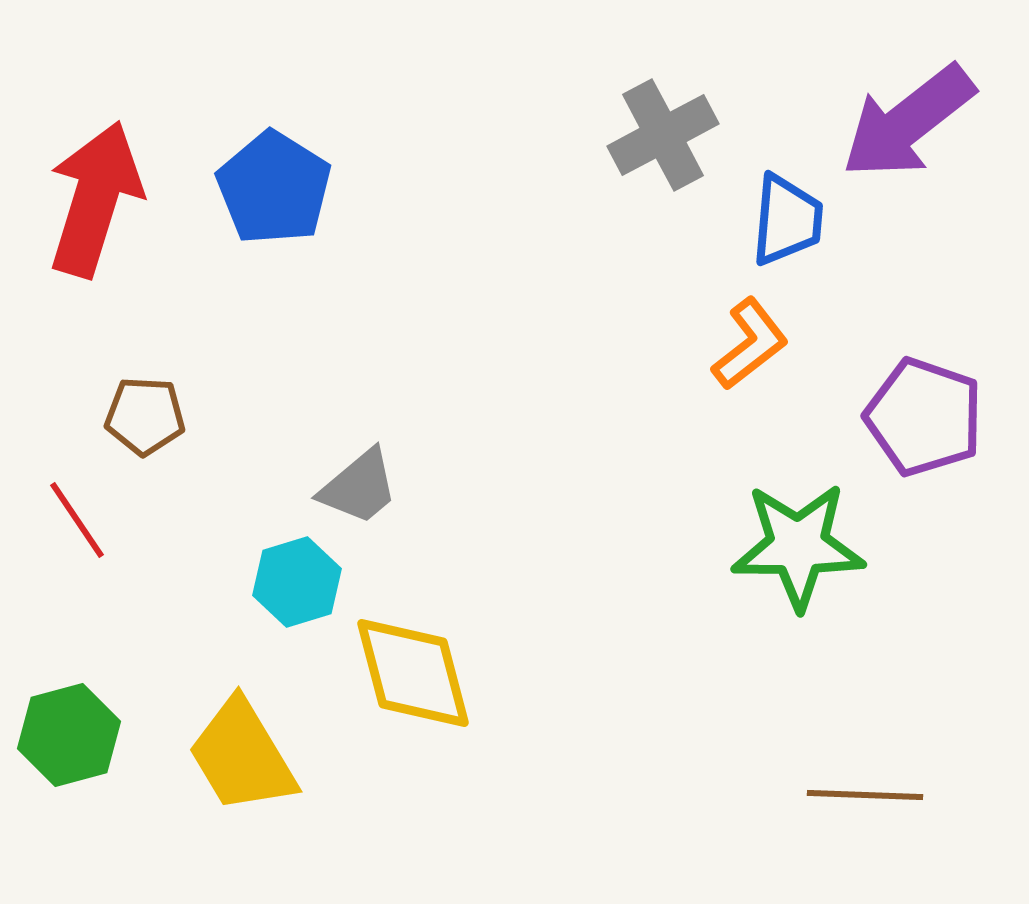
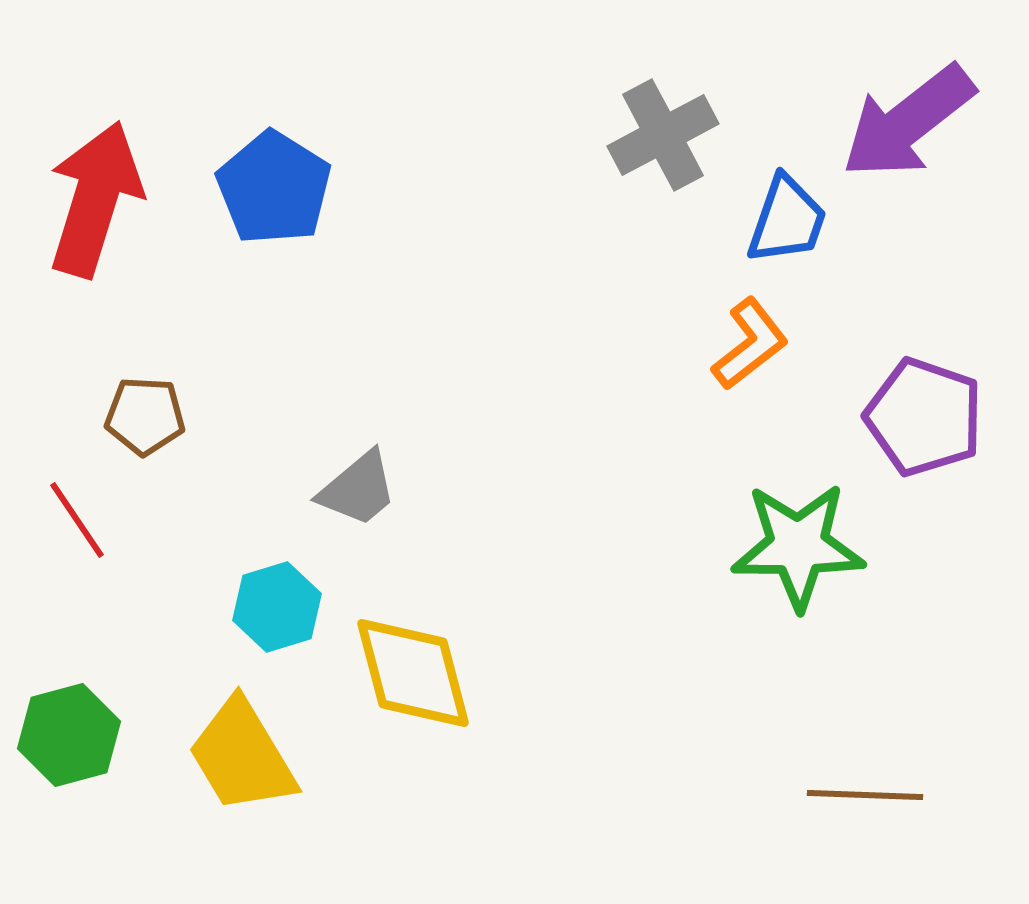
blue trapezoid: rotated 14 degrees clockwise
gray trapezoid: moved 1 px left, 2 px down
cyan hexagon: moved 20 px left, 25 px down
